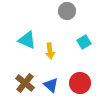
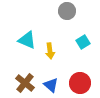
cyan square: moved 1 px left
